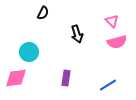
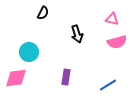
pink triangle: moved 2 px up; rotated 32 degrees counterclockwise
purple rectangle: moved 1 px up
